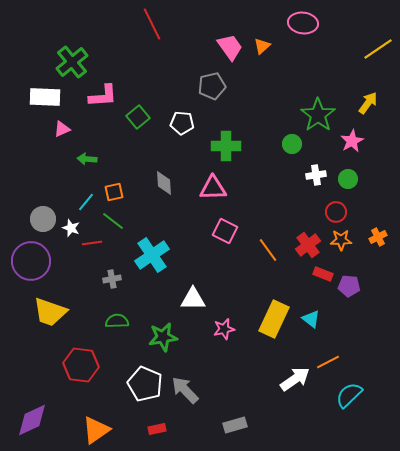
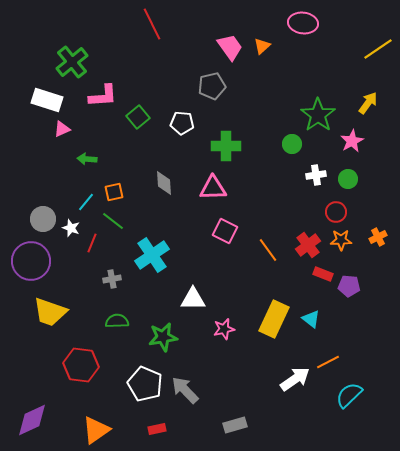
white rectangle at (45, 97): moved 2 px right, 3 px down; rotated 16 degrees clockwise
red line at (92, 243): rotated 60 degrees counterclockwise
